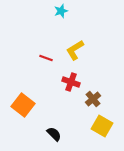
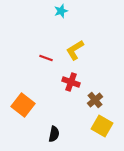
brown cross: moved 2 px right, 1 px down
black semicircle: rotated 56 degrees clockwise
